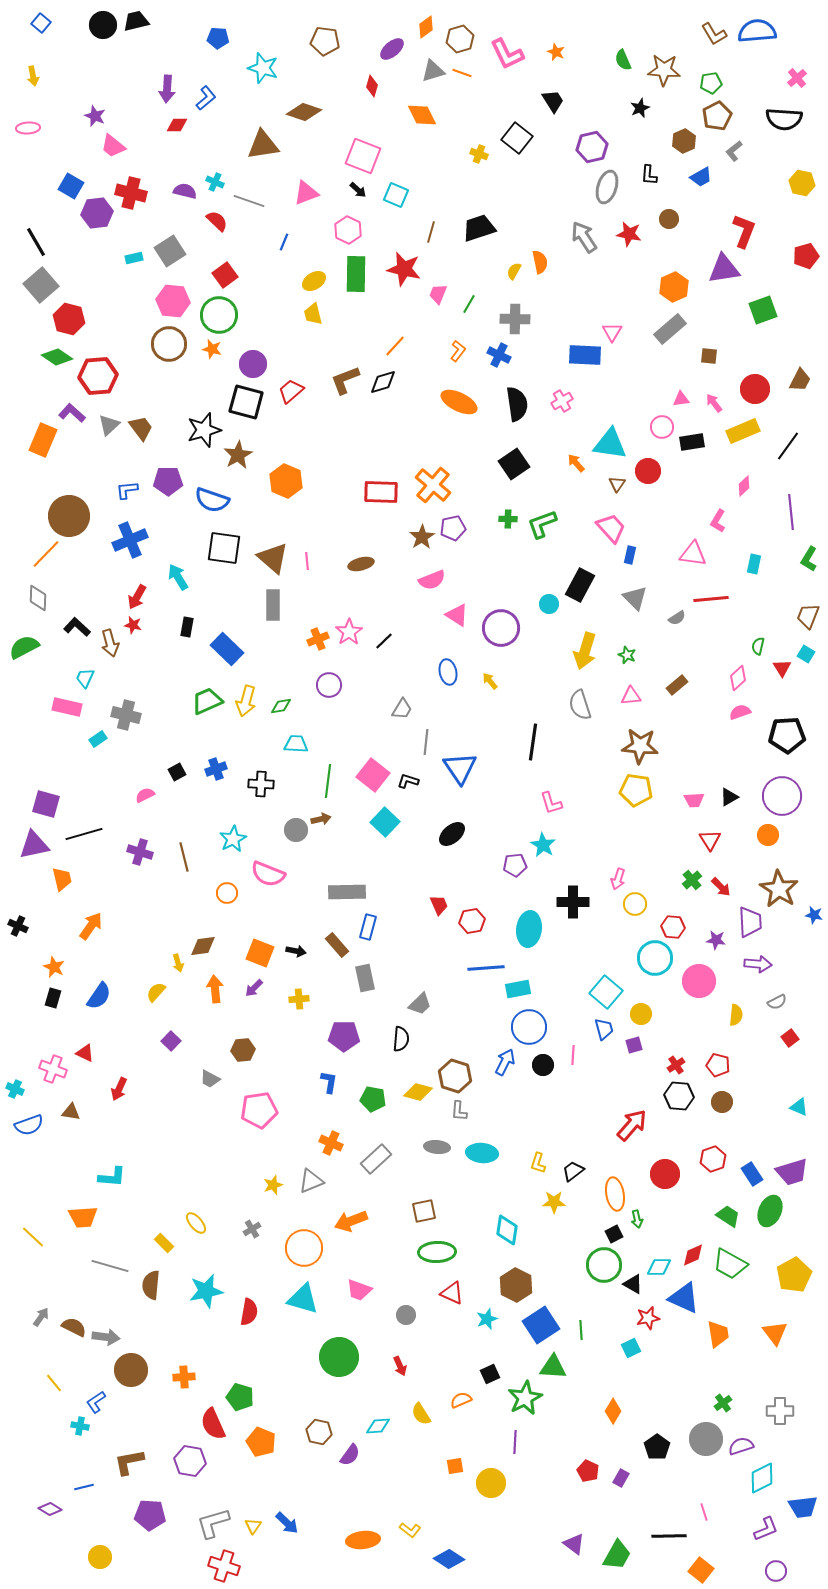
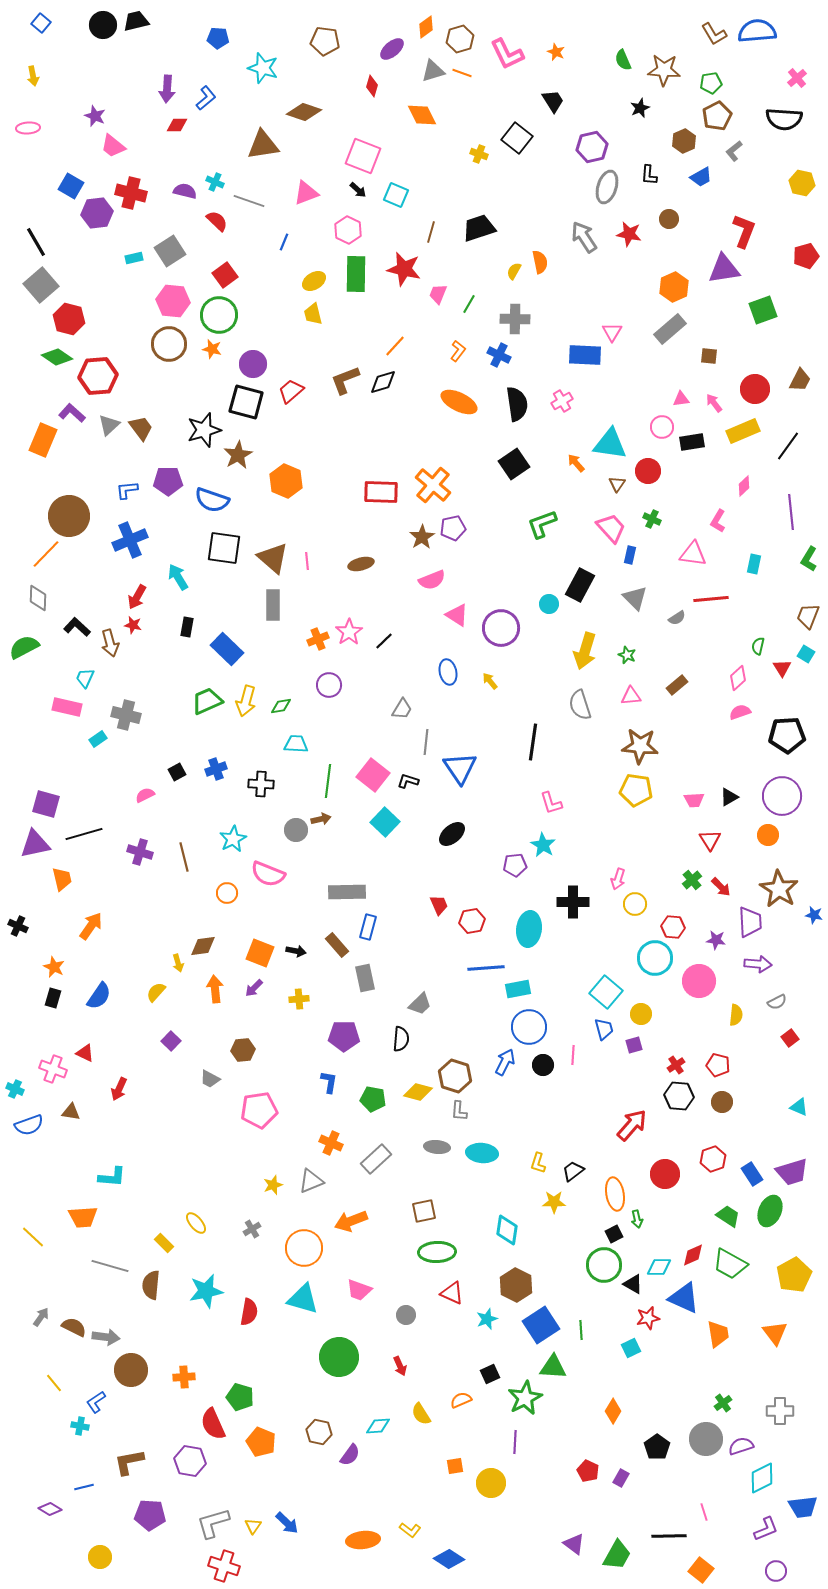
green cross at (508, 519): moved 144 px right; rotated 24 degrees clockwise
purple triangle at (34, 845): moved 1 px right, 1 px up
